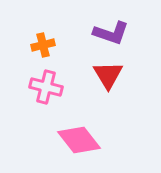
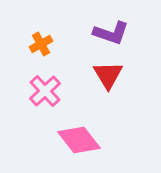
orange cross: moved 2 px left, 1 px up; rotated 15 degrees counterclockwise
pink cross: moved 1 px left, 4 px down; rotated 32 degrees clockwise
